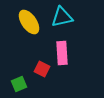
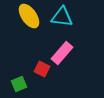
cyan triangle: rotated 20 degrees clockwise
yellow ellipse: moved 6 px up
pink rectangle: rotated 45 degrees clockwise
